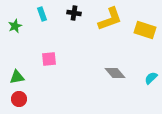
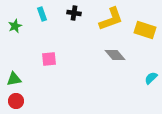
yellow L-shape: moved 1 px right
gray diamond: moved 18 px up
green triangle: moved 3 px left, 2 px down
red circle: moved 3 px left, 2 px down
